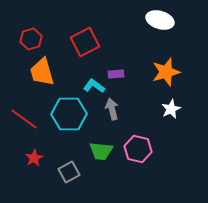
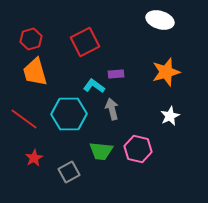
orange trapezoid: moved 7 px left
white star: moved 1 px left, 7 px down
